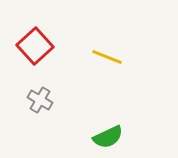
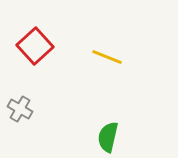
gray cross: moved 20 px left, 9 px down
green semicircle: rotated 128 degrees clockwise
